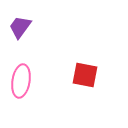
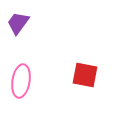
purple trapezoid: moved 2 px left, 4 px up
